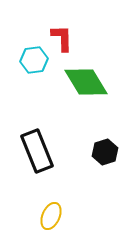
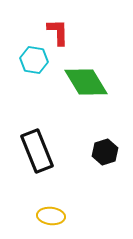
red L-shape: moved 4 px left, 6 px up
cyan hexagon: rotated 16 degrees clockwise
yellow ellipse: rotated 72 degrees clockwise
